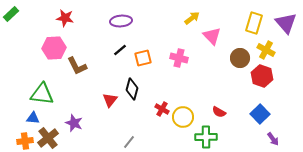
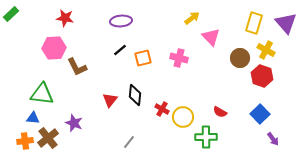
pink triangle: moved 1 px left, 1 px down
brown L-shape: moved 1 px down
black diamond: moved 3 px right, 6 px down; rotated 10 degrees counterclockwise
red semicircle: moved 1 px right
